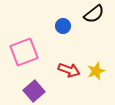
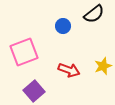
yellow star: moved 7 px right, 5 px up
